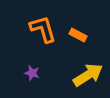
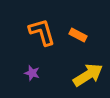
orange L-shape: moved 1 px left, 3 px down
